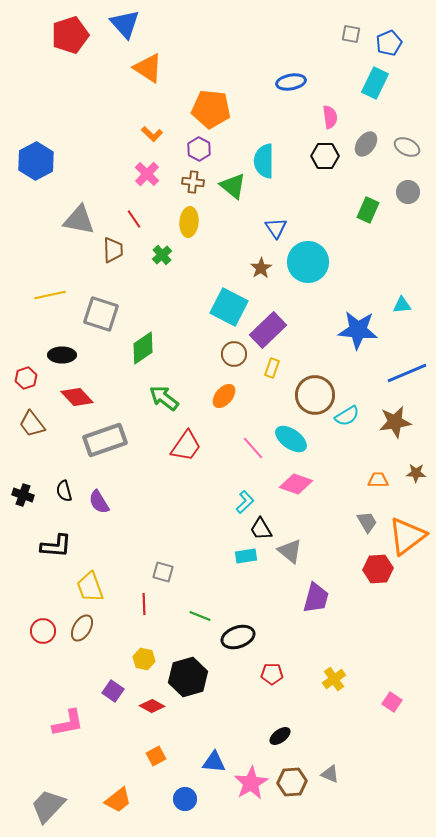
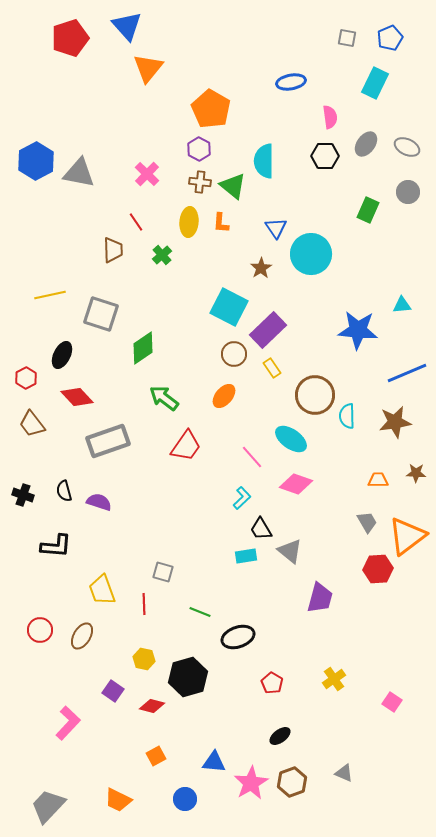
blue triangle at (125, 24): moved 2 px right, 2 px down
gray square at (351, 34): moved 4 px left, 4 px down
red pentagon at (70, 35): moved 3 px down
blue pentagon at (389, 43): moved 1 px right, 5 px up
orange triangle at (148, 68): rotated 36 degrees clockwise
orange pentagon at (211, 109): rotated 24 degrees clockwise
orange L-shape at (152, 134): moved 69 px right, 89 px down; rotated 50 degrees clockwise
brown cross at (193, 182): moved 7 px right
red line at (134, 219): moved 2 px right, 3 px down
gray triangle at (79, 220): moved 47 px up
cyan circle at (308, 262): moved 3 px right, 8 px up
black ellipse at (62, 355): rotated 64 degrees counterclockwise
yellow rectangle at (272, 368): rotated 54 degrees counterclockwise
red hexagon at (26, 378): rotated 10 degrees counterclockwise
cyan semicircle at (347, 416): rotated 120 degrees clockwise
gray rectangle at (105, 440): moved 3 px right, 1 px down
pink line at (253, 448): moved 1 px left, 9 px down
purple semicircle at (99, 502): rotated 140 degrees clockwise
cyan L-shape at (245, 502): moved 3 px left, 4 px up
yellow trapezoid at (90, 587): moved 12 px right, 3 px down
purple trapezoid at (316, 598): moved 4 px right
green line at (200, 616): moved 4 px up
brown ellipse at (82, 628): moved 8 px down
red circle at (43, 631): moved 3 px left, 1 px up
red pentagon at (272, 674): moved 9 px down; rotated 30 degrees clockwise
red diamond at (152, 706): rotated 15 degrees counterclockwise
pink L-shape at (68, 723): rotated 36 degrees counterclockwise
gray triangle at (330, 774): moved 14 px right, 1 px up
brown hexagon at (292, 782): rotated 16 degrees counterclockwise
orange trapezoid at (118, 800): rotated 64 degrees clockwise
